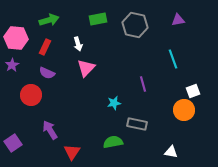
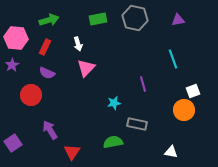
gray hexagon: moved 7 px up
